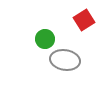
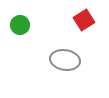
green circle: moved 25 px left, 14 px up
